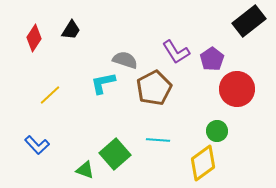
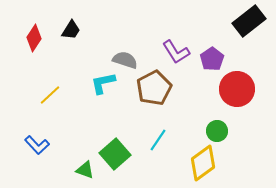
cyan line: rotated 60 degrees counterclockwise
